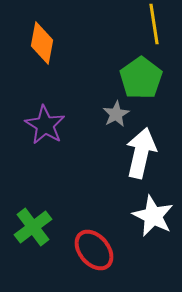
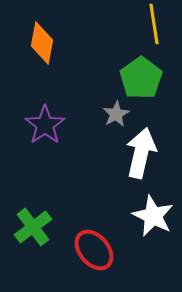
purple star: rotated 6 degrees clockwise
